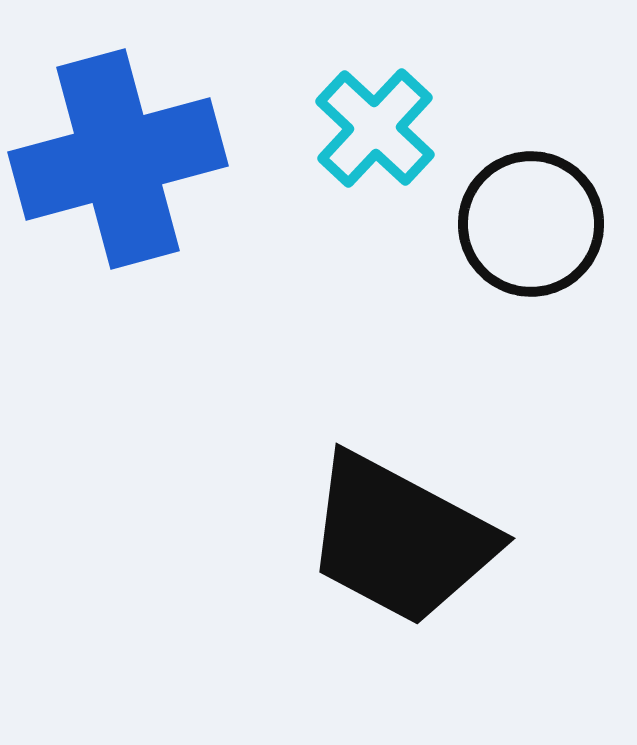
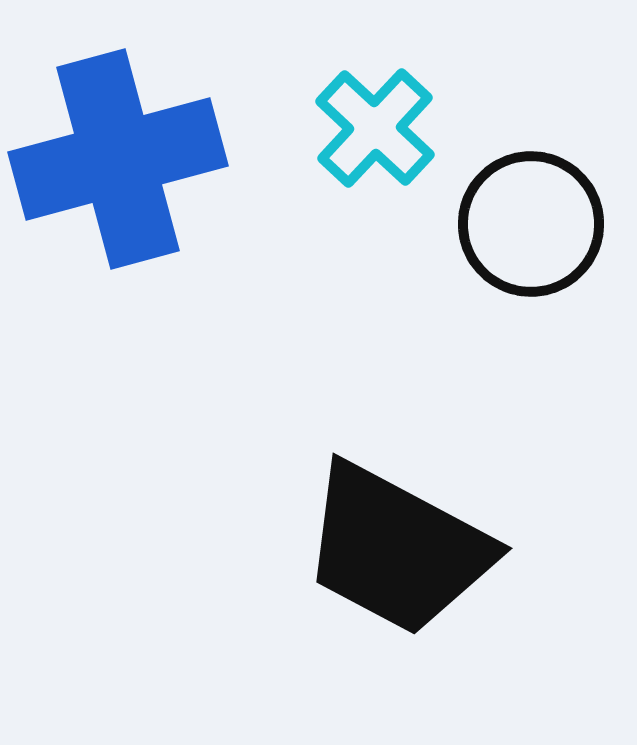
black trapezoid: moved 3 px left, 10 px down
